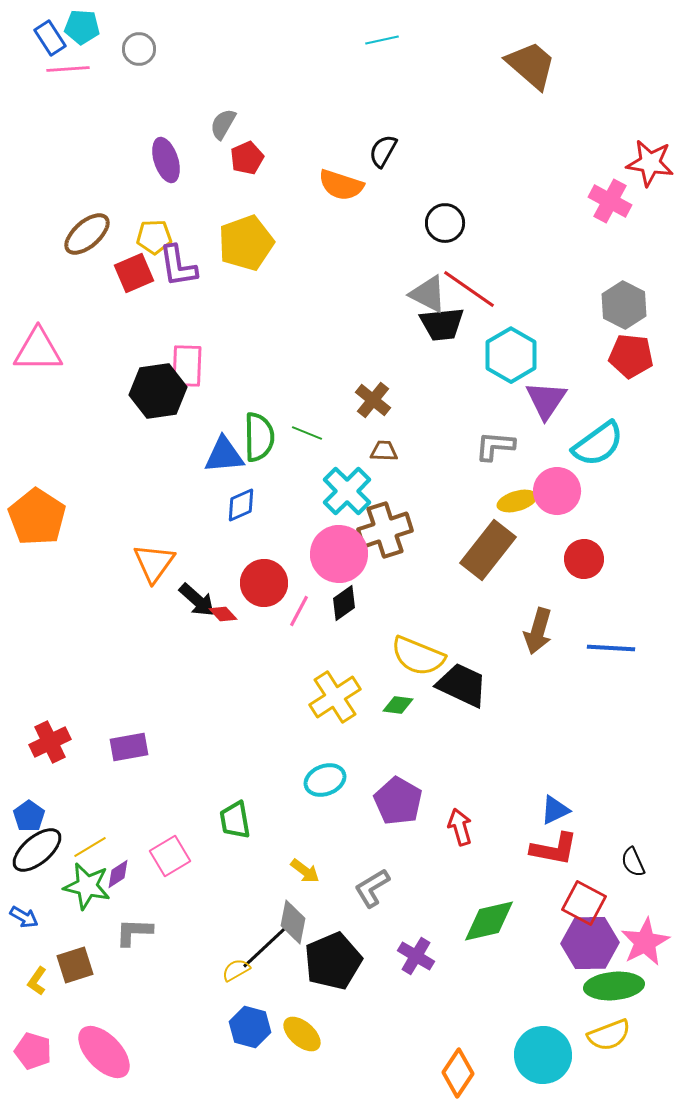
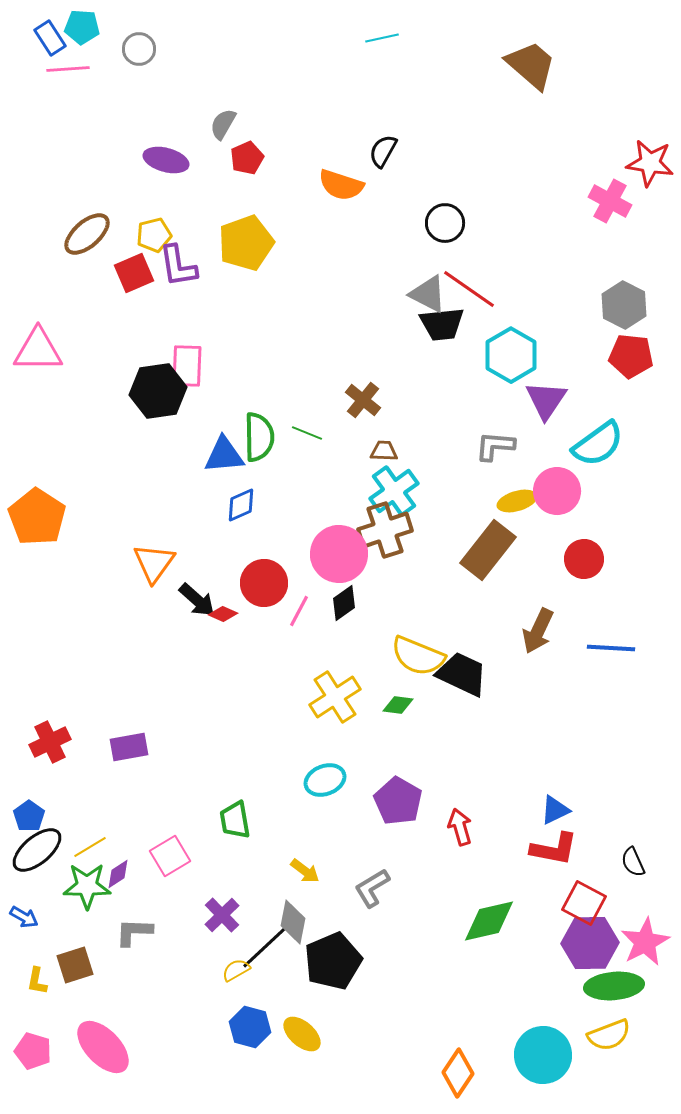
cyan line at (382, 40): moved 2 px up
purple ellipse at (166, 160): rotated 57 degrees counterclockwise
yellow pentagon at (154, 237): moved 2 px up; rotated 12 degrees counterclockwise
brown cross at (373, 400): moved 10 px left
cyan cross at (347, 491): moved 47 px right; rotated 9 degrees clockwise
red diamond at (223, 614): rotated 24 degrees counterclockwise
brown arrow at (538, 631): rotated 9 degrees clockwise
black trapezoid at (462, 685): moved 11 px up
green star at (87, 886): rotated 12 degrees counterclockwise
purple cross at (416, 956): moved 194 px left, 41 px up; rotated 15 degrees clockwise
yellow L-shape at (37, 981): rotated 24 degrees counterclockwise
pink ellipse at (104, 1052): moved 1 px left, 5 px up
